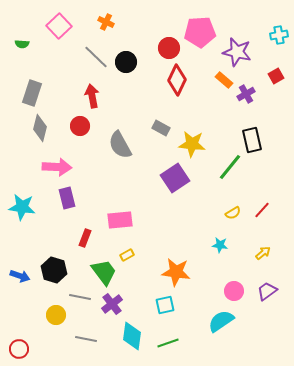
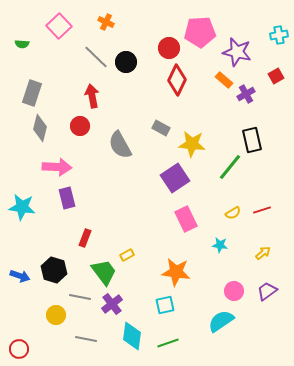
red line at (262, 210): rotated 30 degrees clockwise
pink rectangle at (120, 220): moved 66 px right, 1 px up; rotated 70 degrees clockwise
